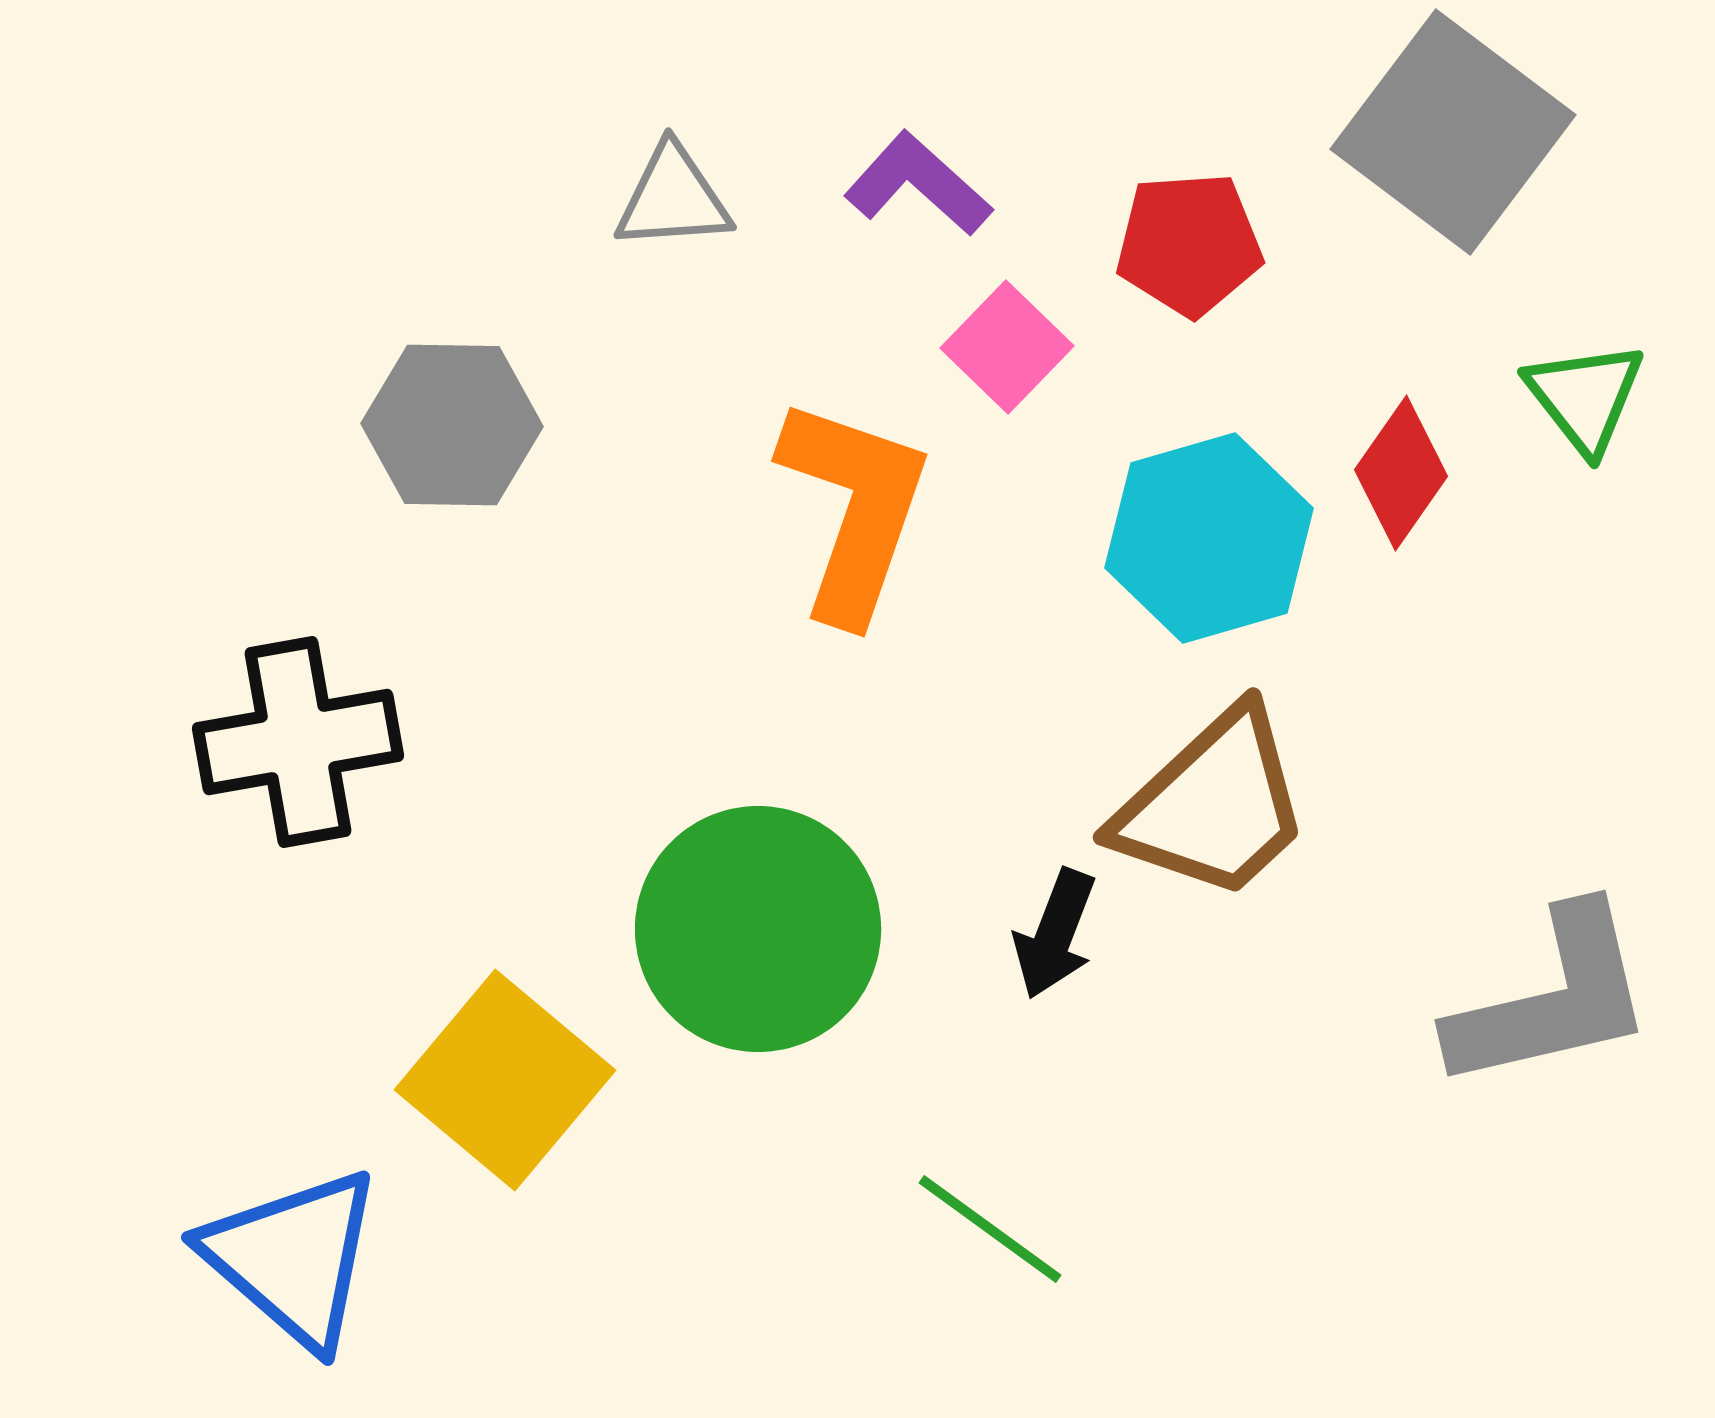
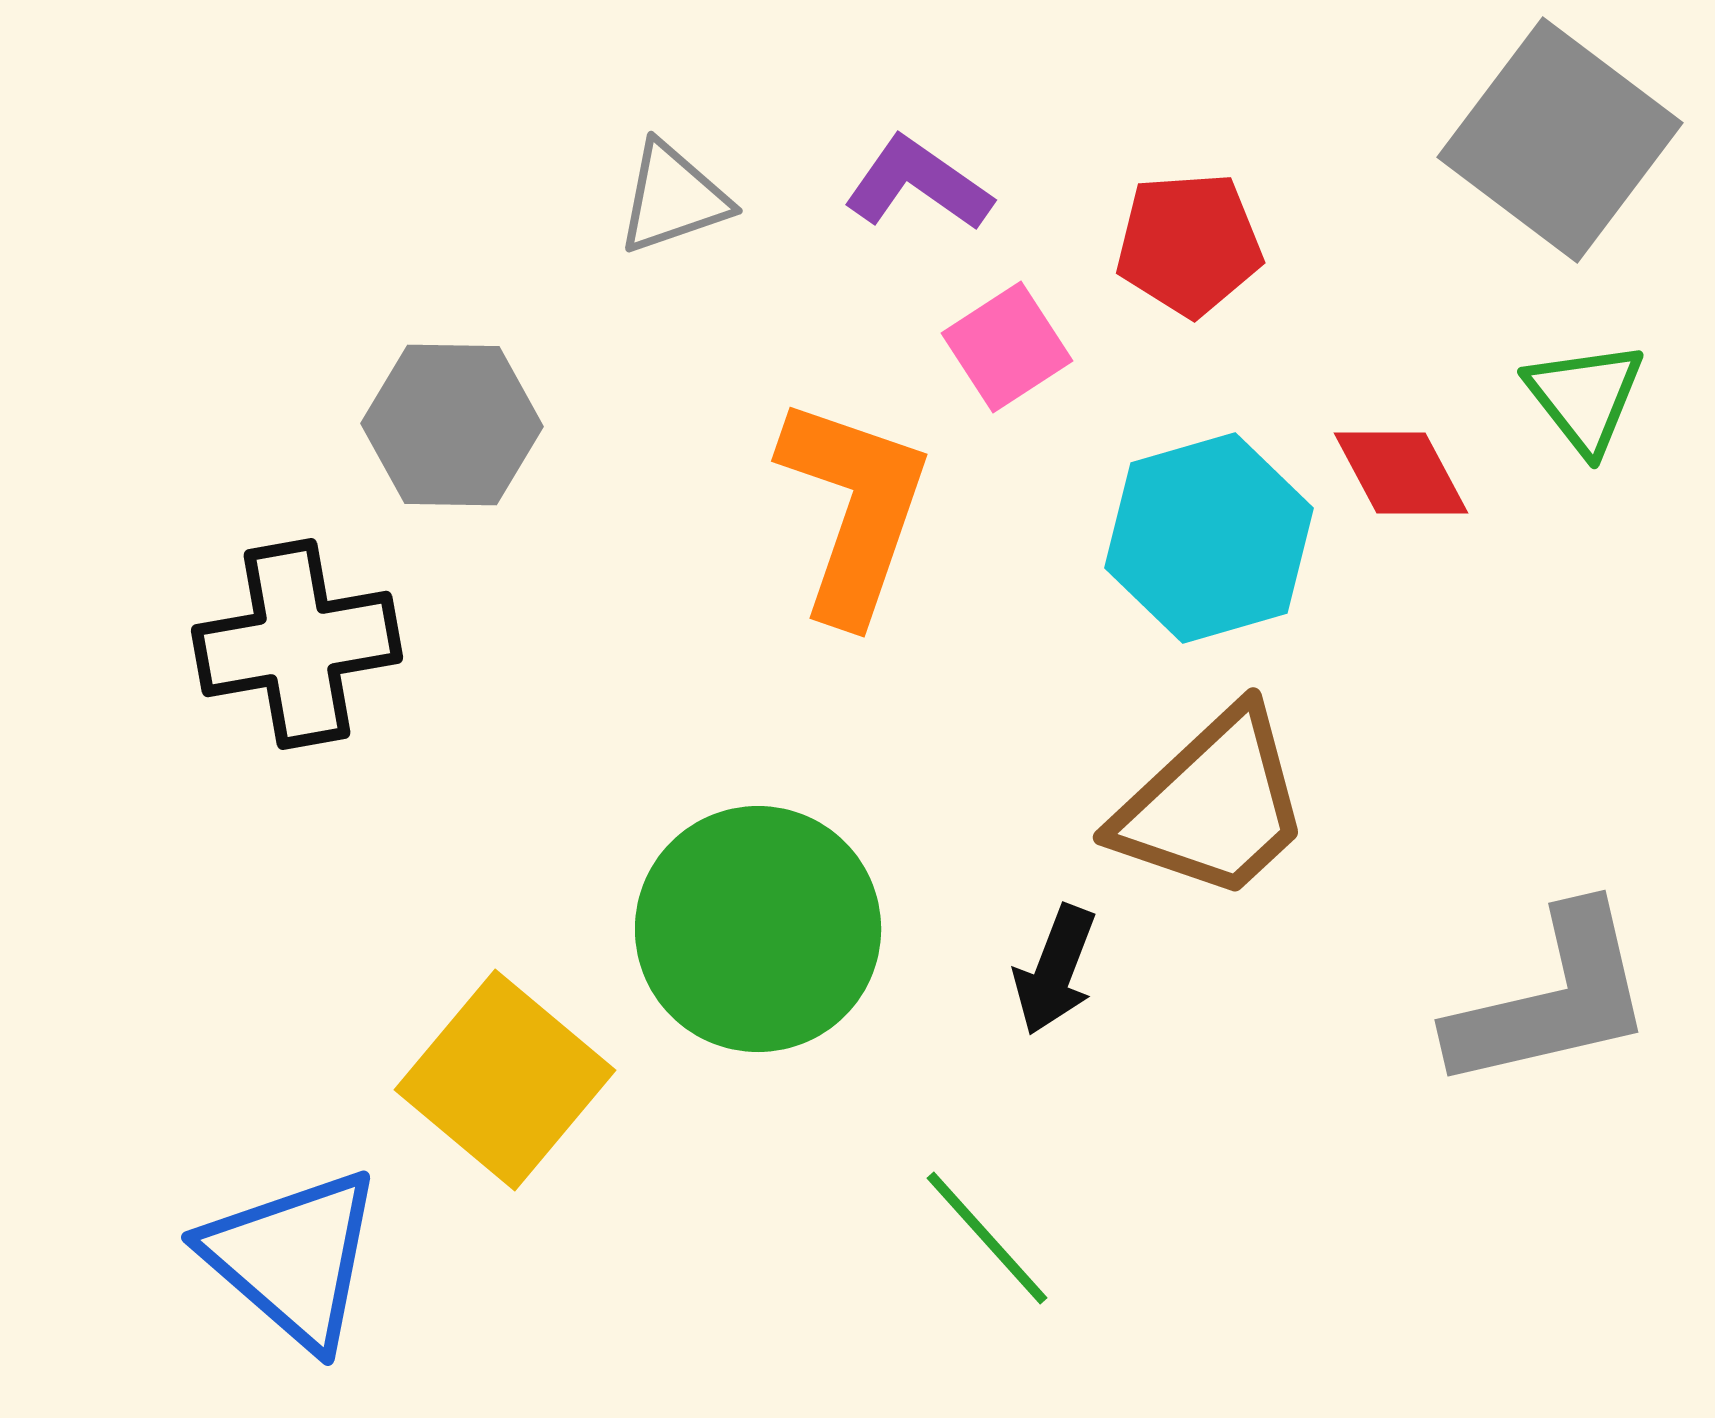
gray square: moved 107 px right, 8 px down
purple L-shape: rotated 7 degrees counterclockwise
gray triangle: rotated 15 degrees counterclockwise
pink square: rotated 13 degrees clockwise
red diamond: rotated 63 degrees counterclockwise
black cross: moved 1 px left, 98 px up
black arrow: moved 36 px down
green line: moved 3 px left, 9 px down; rotated 12 degrees clockwise
